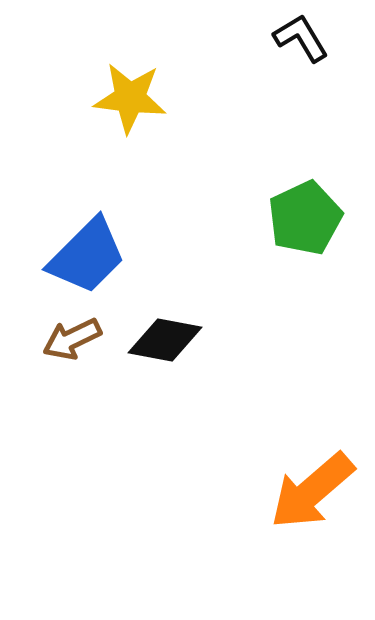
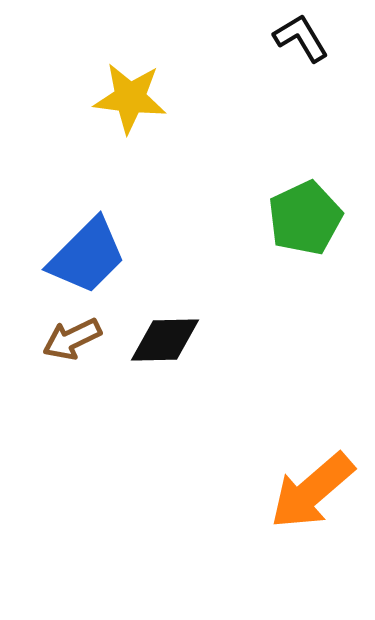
black diamond: rotated 12 degrees counterclockwise
